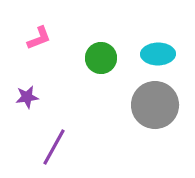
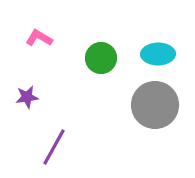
pink L-shape: rotated 128 degrees counterclockwise
